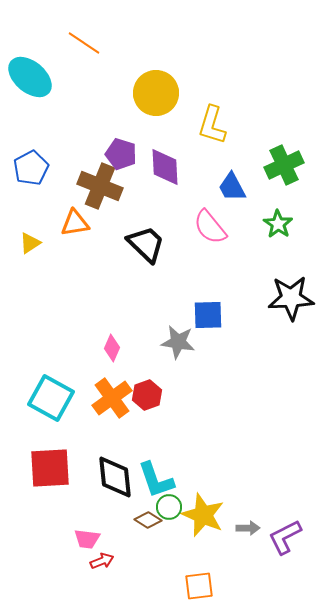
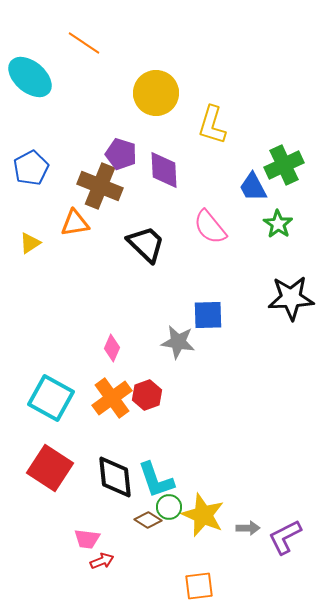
purple diamond: moved 1 px left, 3 px down
blue trapezoid: moved 21 px right
red square: rotated 36 degrees clockwise
